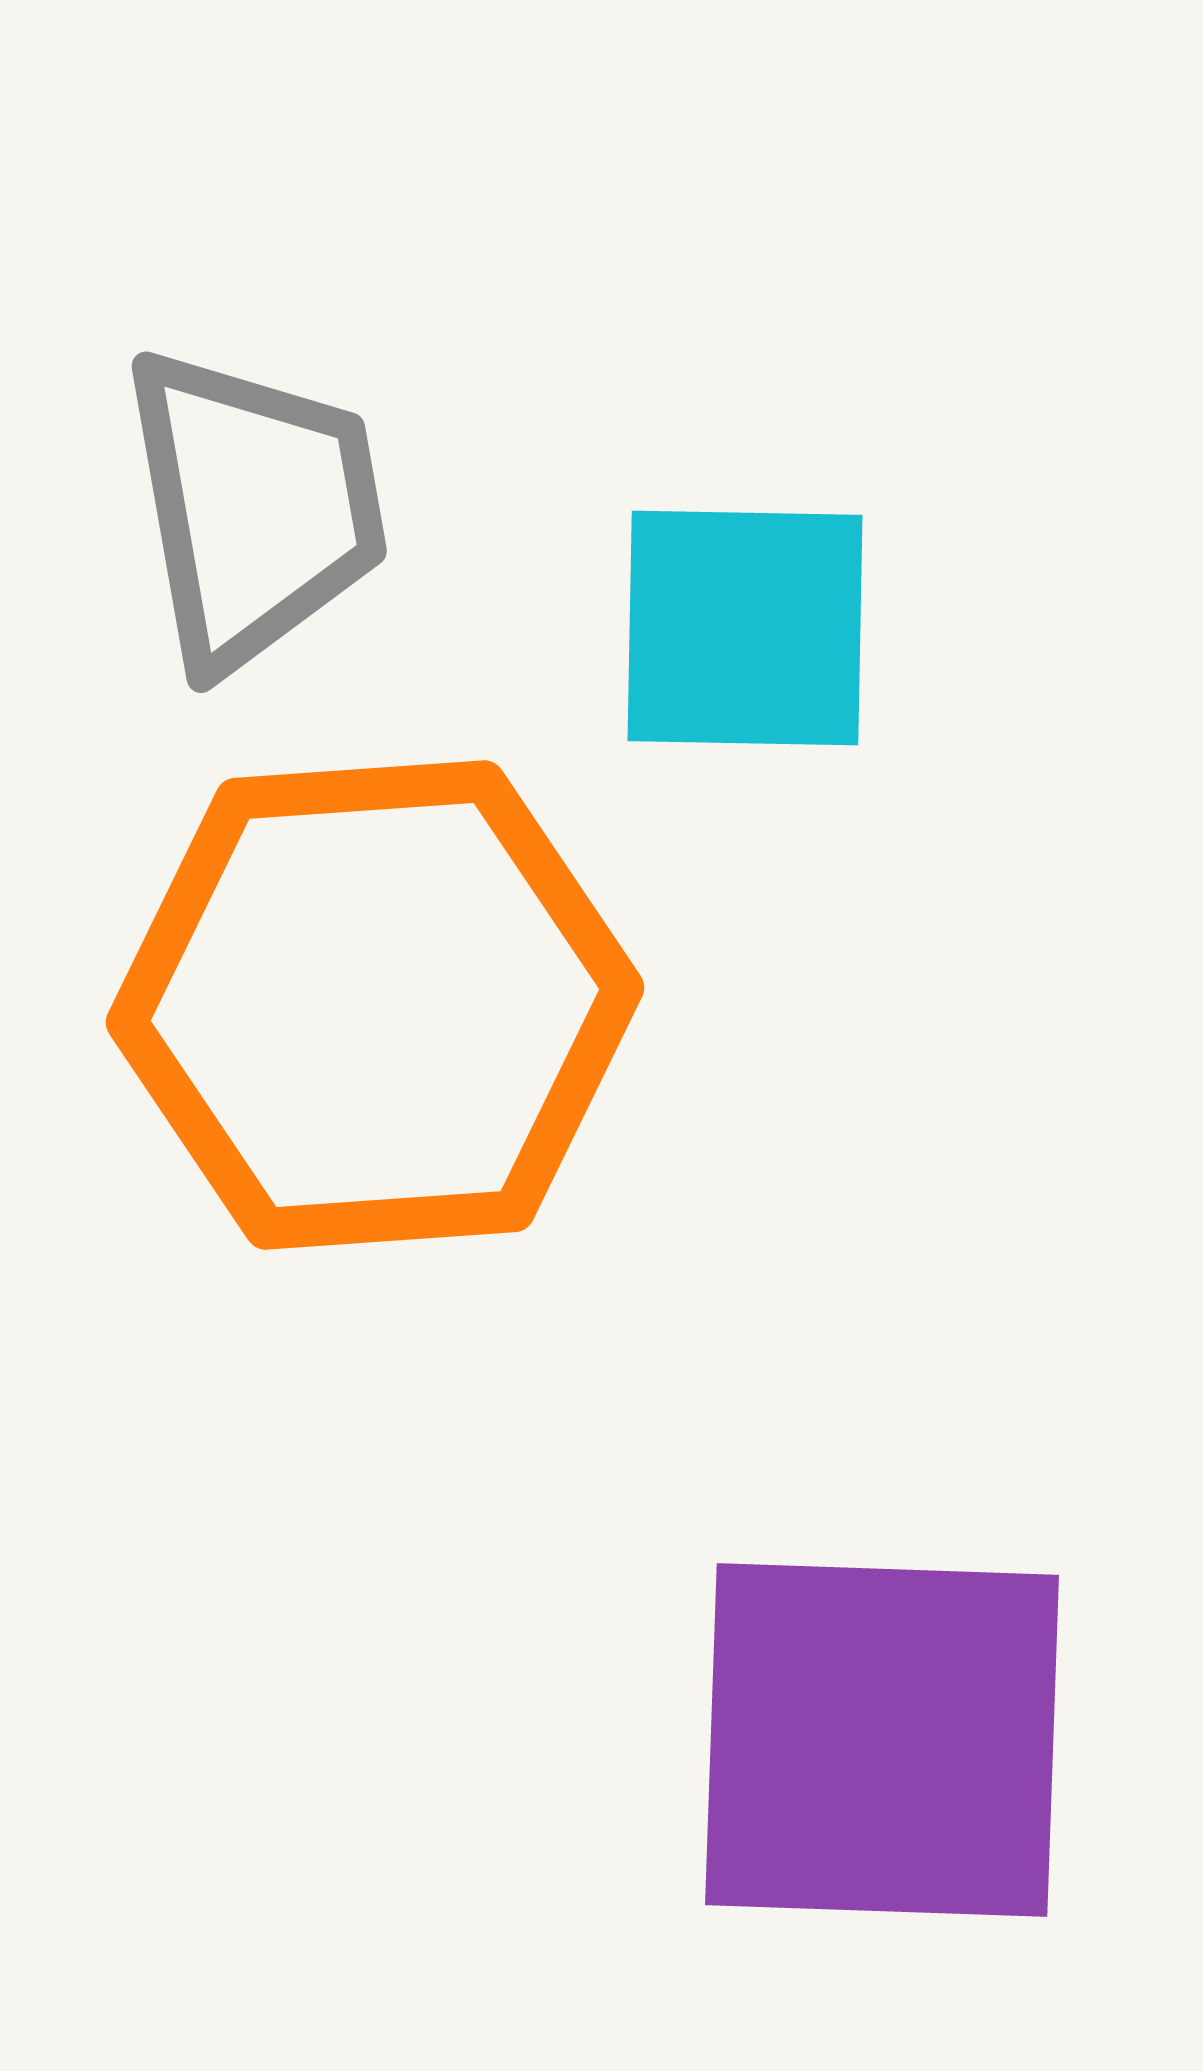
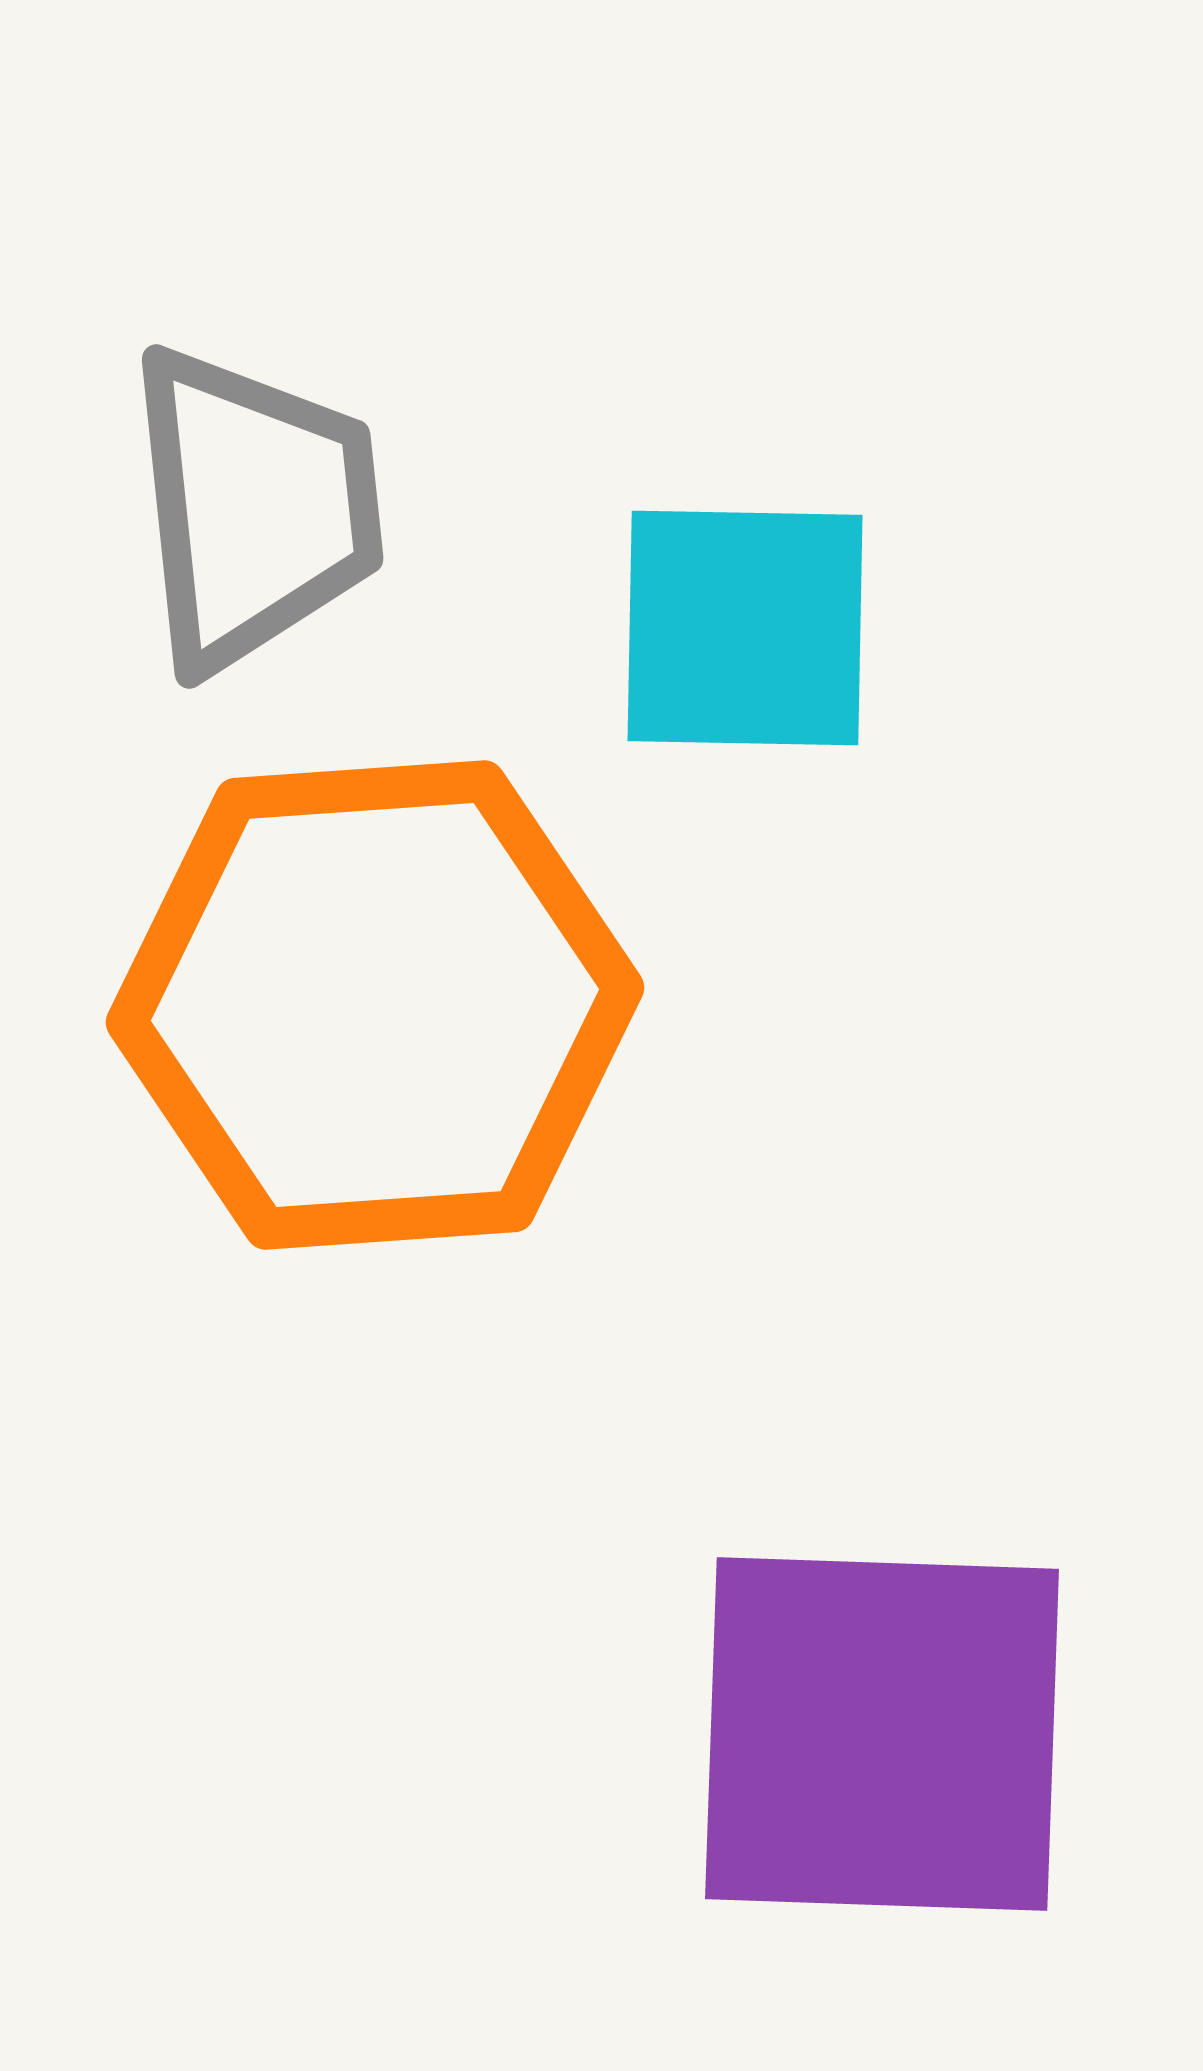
gray trapezoid: rotated 4 degrees clockwise
purple square: moved 6 px up
